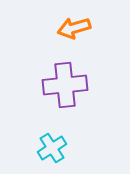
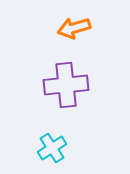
purple cross: moved 1 px right
